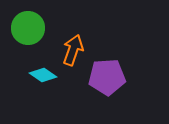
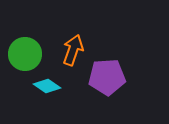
green circle: moved 3 px left, 26 px down
cyan diamond: moved 4 px right, 11 px down
